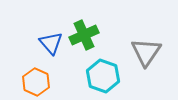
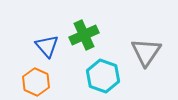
blue triangle: moved 4 px left, 3 px down
